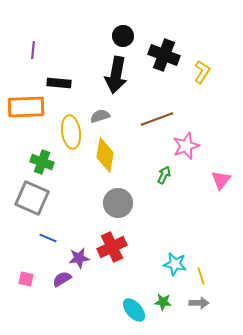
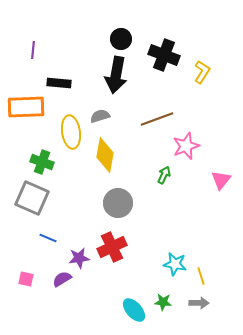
black circle: moved 2 px left, 3 px down
